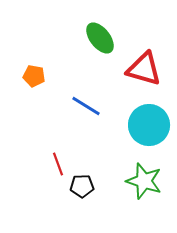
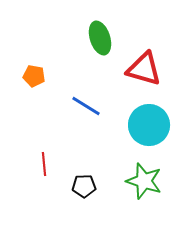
green ellipse: rotated 20 degrees clockwise
red line: moved 14 px left; rotated 15 degrees clockwise
black pentagon: moved 2 px right
